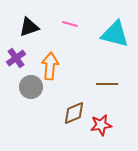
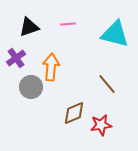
pink line: moved 2 px left; rotated 21 degrees counterclockwise
orange arrow: moved 1 px right, 1 px down
brown line: rotated 50 degrees clockwise
